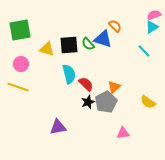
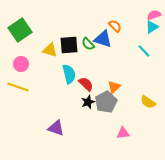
green square: rotated 25 degrees counterclockwise
yellow triangle: moved 3 px right, 1 px down
purple triangle: moved 2 px left, 1 px down; rotated 30 degrees clockwise
